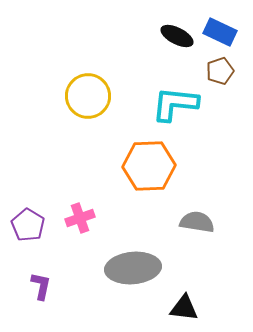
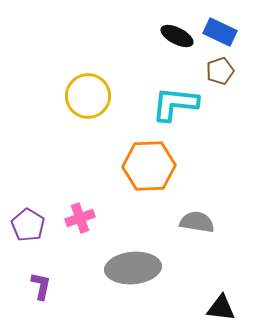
black triangle: moved 37 px right
